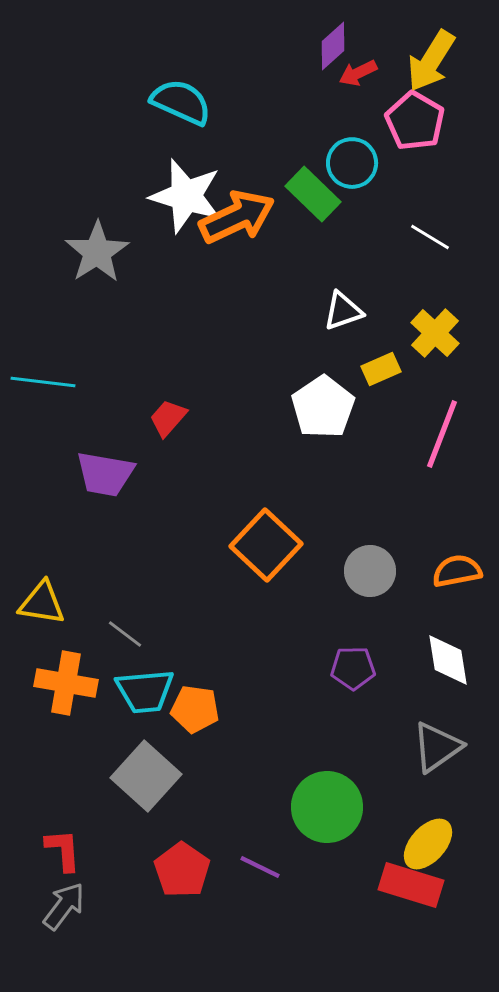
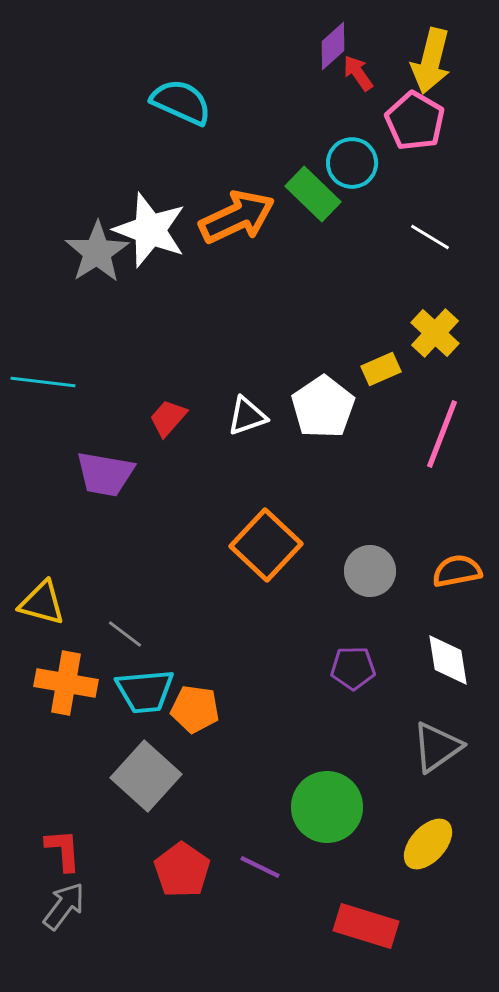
yellow arrow: rotated 18 degrees counterclockwise
red arrow: rotated 81 degrees clockwise
white star: moved 36 px left, 34 px down; rotated 4 degrees clockwise
white triangle: moved 96 px left, 105 px down
yellow triangle: rotated 6 degrees clockwise
red rectangle: moved 45 px left, 41 px down
